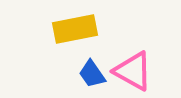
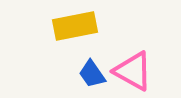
yellow rectangle: moved 3 px up
